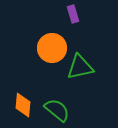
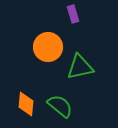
orange circle: moved 4 px left, 1 px up
orange diamond: moved 3 px right, 1 px up
green semicircle: moved 3 px right, 4 px up
